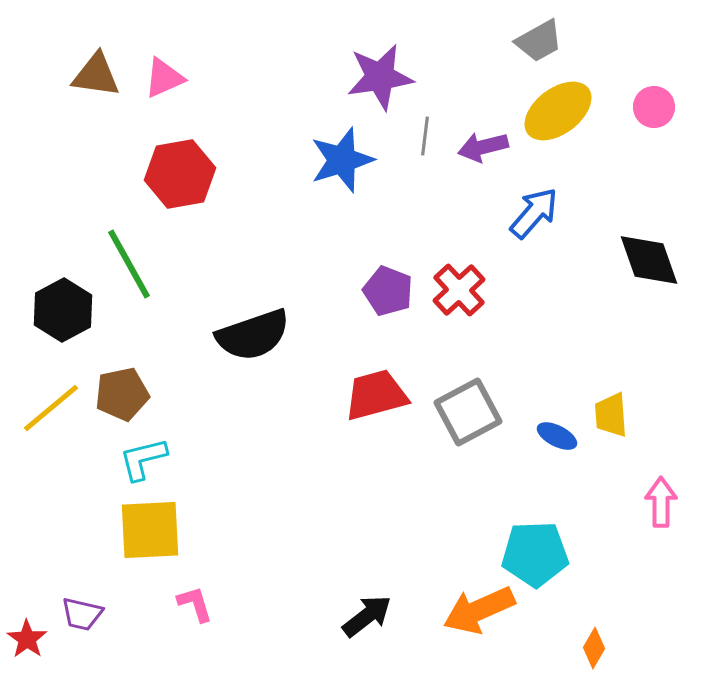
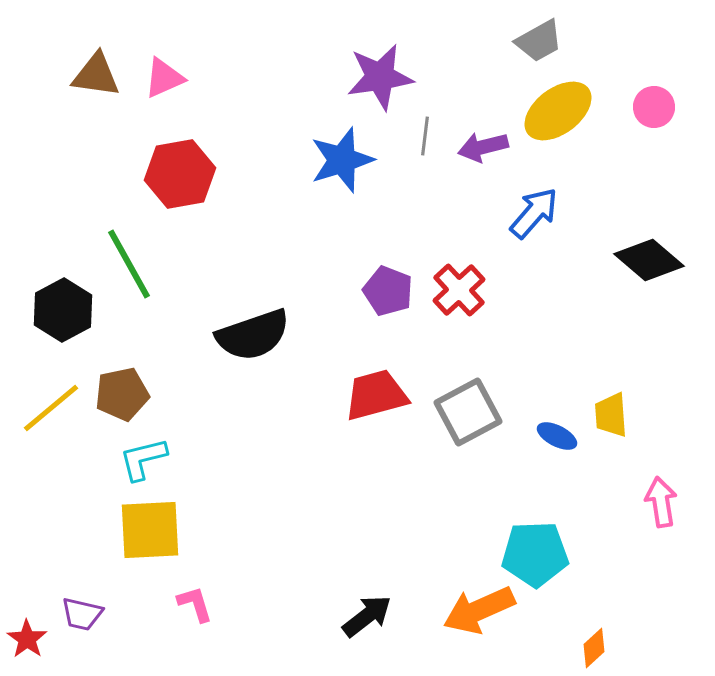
black diamond: rotated 30 degrees counterclockwise
pink arrow: rotated 9 degrees counterclockwise
orange diamond: rotated 18 degrees clockwise
